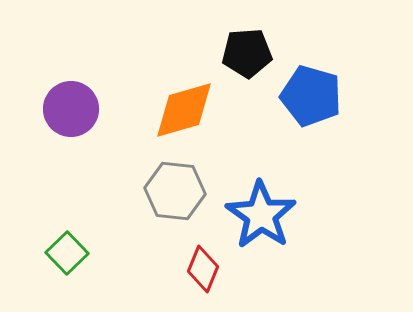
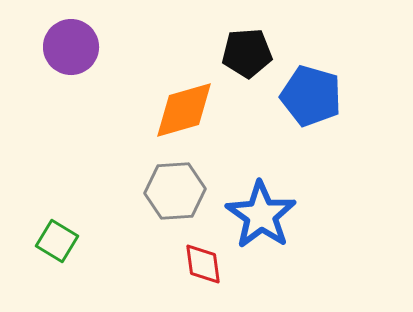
purple circle: moved 62 px up
gray hexagon: rotated 10 degrees counterclockwise
green square: moved 10 px left, 12 px up; rotated 15 degrees counterclockwise
red diamond: moved 5 px up; rotated 30 degrees counterclockwise
